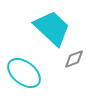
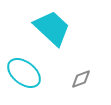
gray diamond: moved 7 px right, 20 px down
